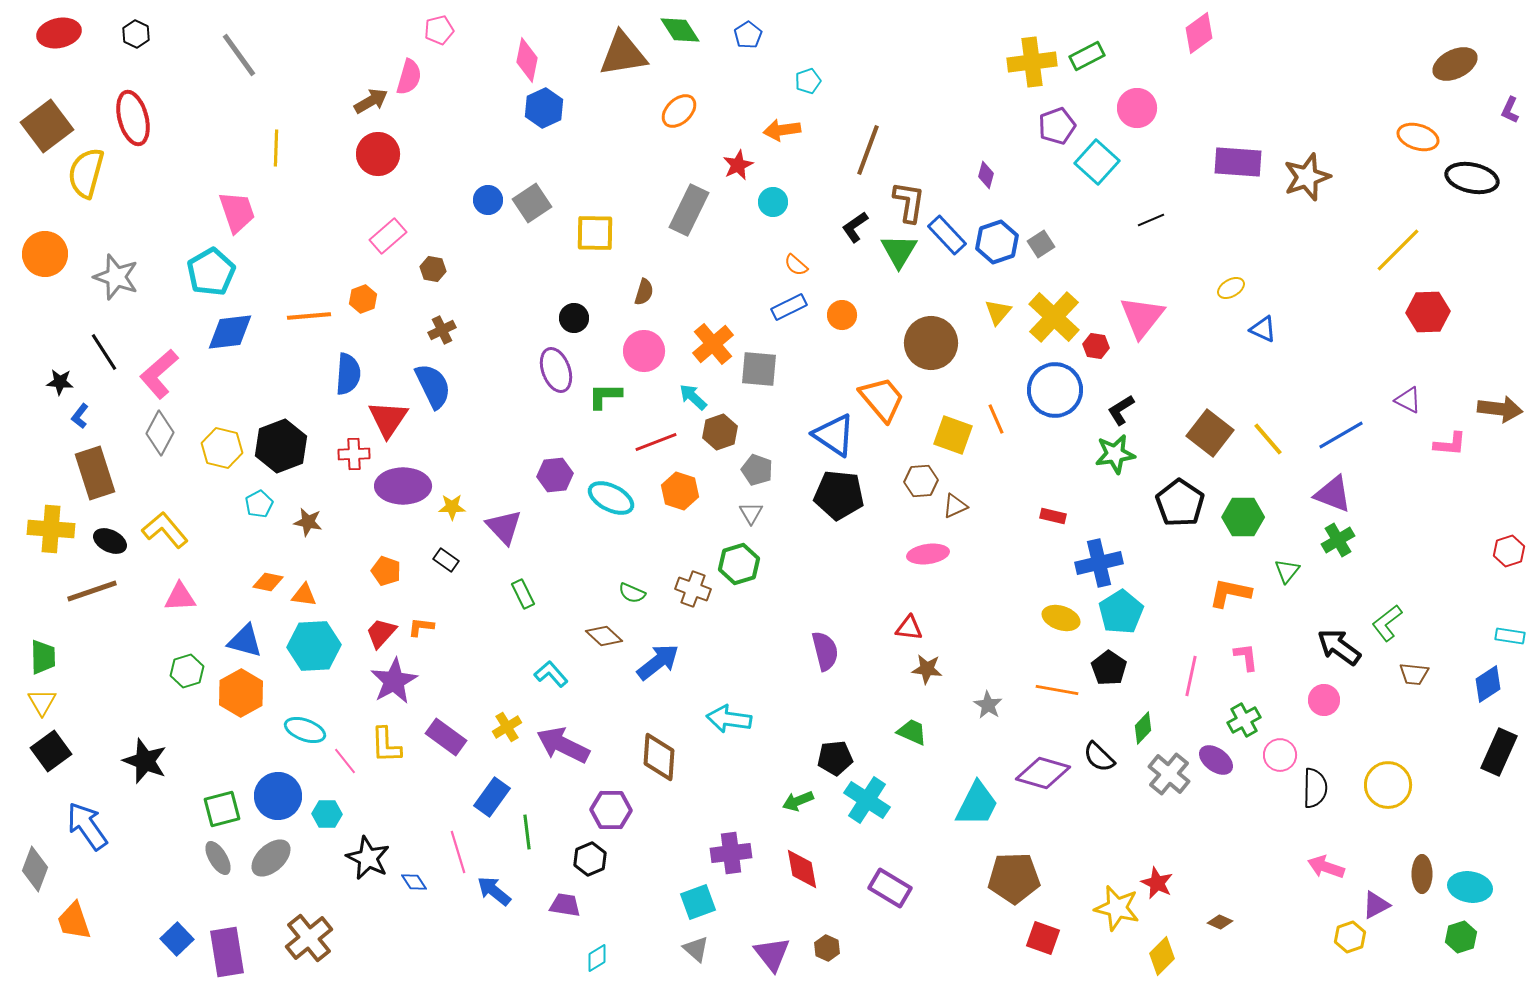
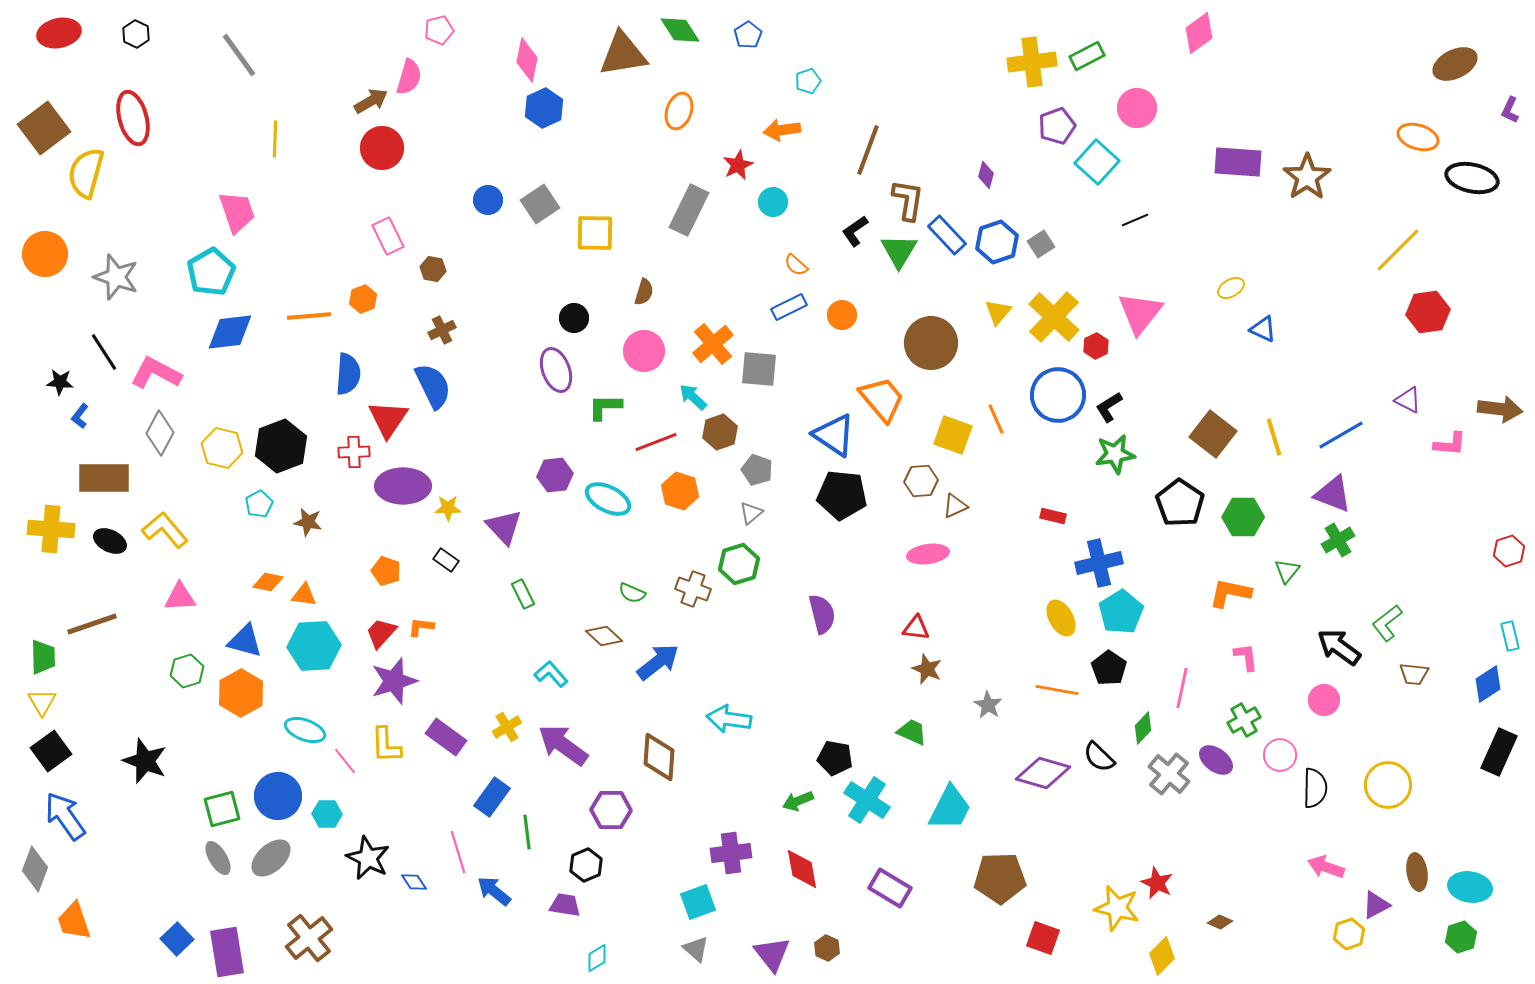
orange ellipse at (679, 111): rotated 27 degrees counterclockwise
brown square at (47, 126): moved 3 px left, 2 px down
yellow line at (276, 148): moved 1 px left, 9 px up
red circle at (378, 154): moved 4 px right, 6 px up
brown star at (1307, 177): rotated 15 degrees counterclockwise
brown L-shape at (909, 202): moved 1 px left, 2 px up
gray square at (532, 203): moved 8 px right, 1 px down
black line at (1151, 220): moved 16 px left
black L-shape at (855, 227): moved 4 px down
pink rectangle at (388, 236): rotated 75 degrees counterclockwise
red hexagon at (1428, 312): rotated 6 degrees counterclockwise
pink triangle at (1142, 317): moved 2 px left, 4 px up
red hexagon at (1096, 346): rotated 25 degrees clockwise
pink L-shape at (159, 374): moved 3 px left, 1 px up; rotated 69 degrees clockwise
blue circle at (1055, 390): moved 3 px right, 5 px down
green L-shape at (605, 396): moved 11 px down
black L-shape at (1121, 410): moved 12 px left, 3 px up
brown square at (1210, 433): moved 3 px right, 1 px down
yellow line at (1268, 439): moved 6 px right, 2 px up; rotated 24 degrees clockwise
red cross at (354, 454): moved 2 px up
brown rectangle at (95, 473): moved 9 px right, 5 px down; rotated 72 degrees counterclockwise
black pentagon at (839, 495): moved 3 px right
cyan ellipse at (611, 498): moved 3 px left, 1 px down
yellow star at (452, 507): moved 4 px left, 1 px down
gray triangle at (751, 513): rotated 20 degrees clockwise
brown line at (92, 591): moved 33 px down
yellow ellipse at (1061, 618): rotated 42 degrees clockwise
red triangle at (909, 628): moved 7 px right
cyan rectangle at (1510, 636): rotated 68 degrees clockwise
purple semicircle at (825, 651): moved 3 px left, 37 px up
brown star at (927, 669): rotated 16 degrees clockwise
pink line at (1191, 676): moved 9 px left, 12 px down
purple star at (394, 681): rotated 12 degrees clockwise
purple arrow at (563, 745): rotated 10 degrees clockwise
black pentagon at (835, 758): rotated 16 degrees clockwise
cyan trapezoid at (977, 804): moved 27 px left, 4 px down
blue arrow at (87, 826): moved 22 px left, 10 px up
black hexagon at (590, 859): moved 4 px left, 6 px down
brown ellipse at (1422, 874): moved 5 px left, 2 px up; rotated 9 degrees counterclockwise
brown pentagon at (1014, 878): moved 14 px left
yellow hexagon at (1350, 937): moved 1 px left, 3 px up
